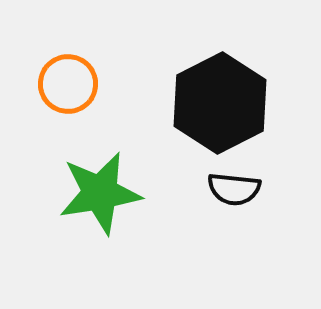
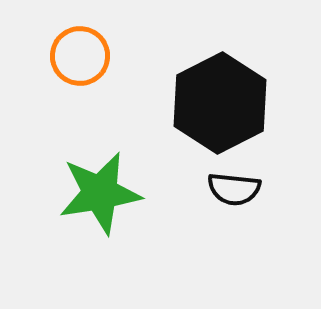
orange circle: moved 12 px right, 28 px up
